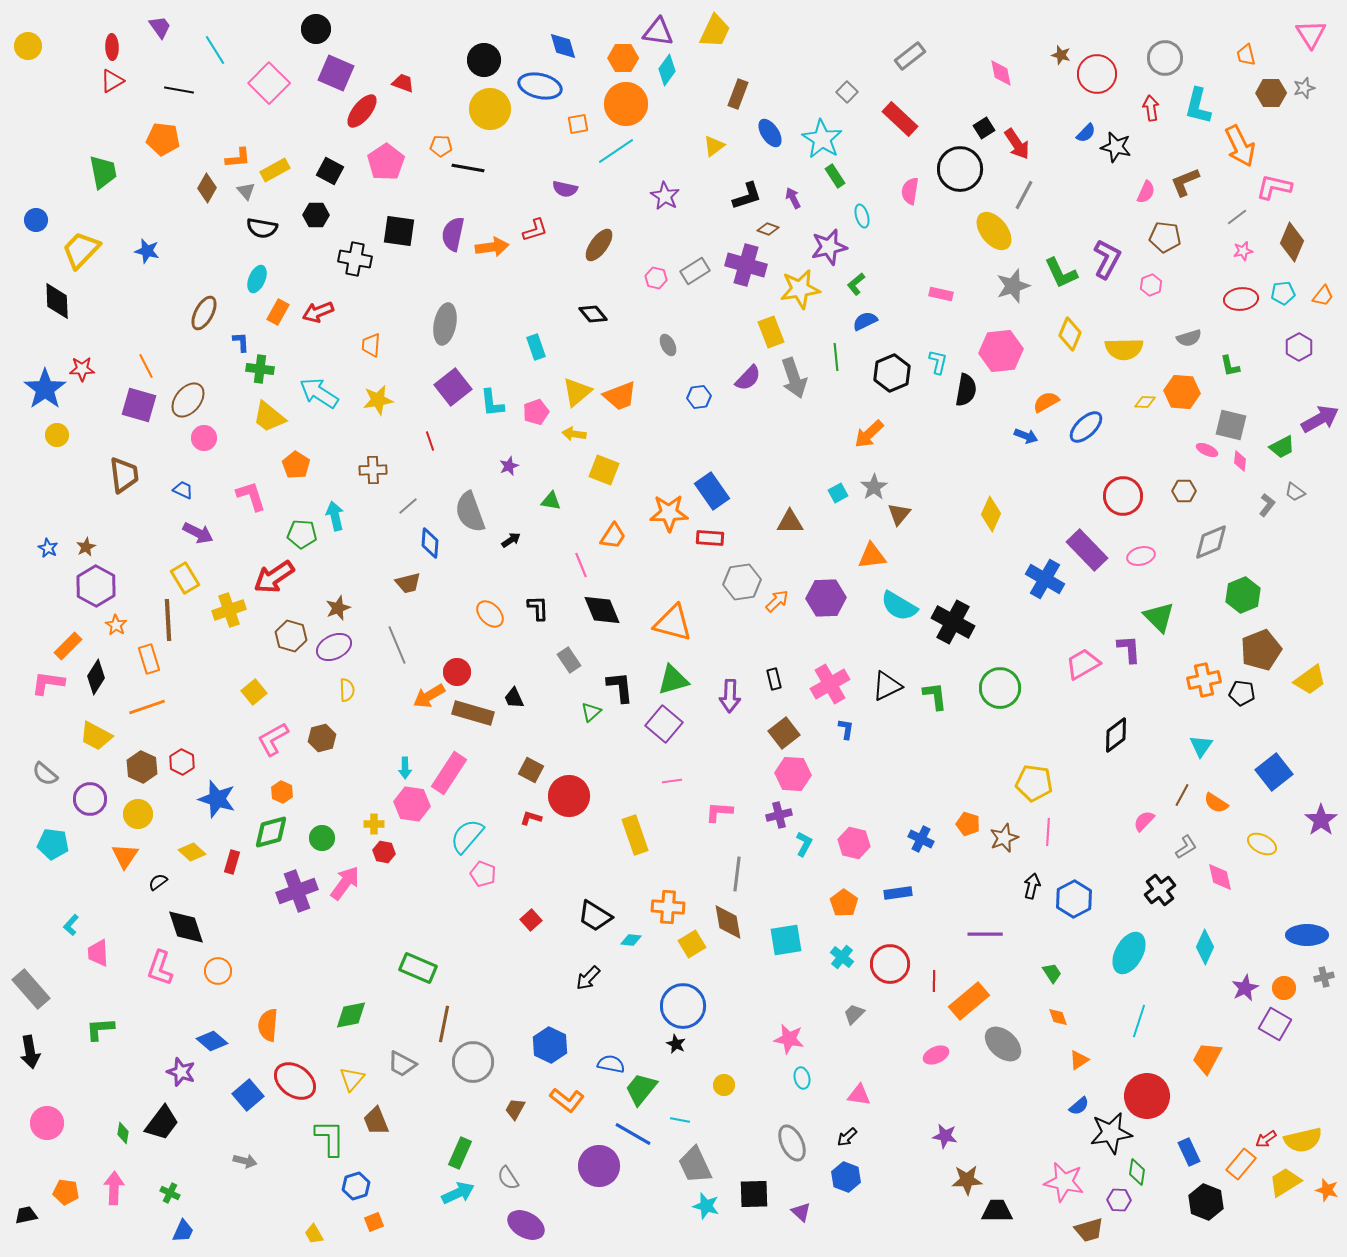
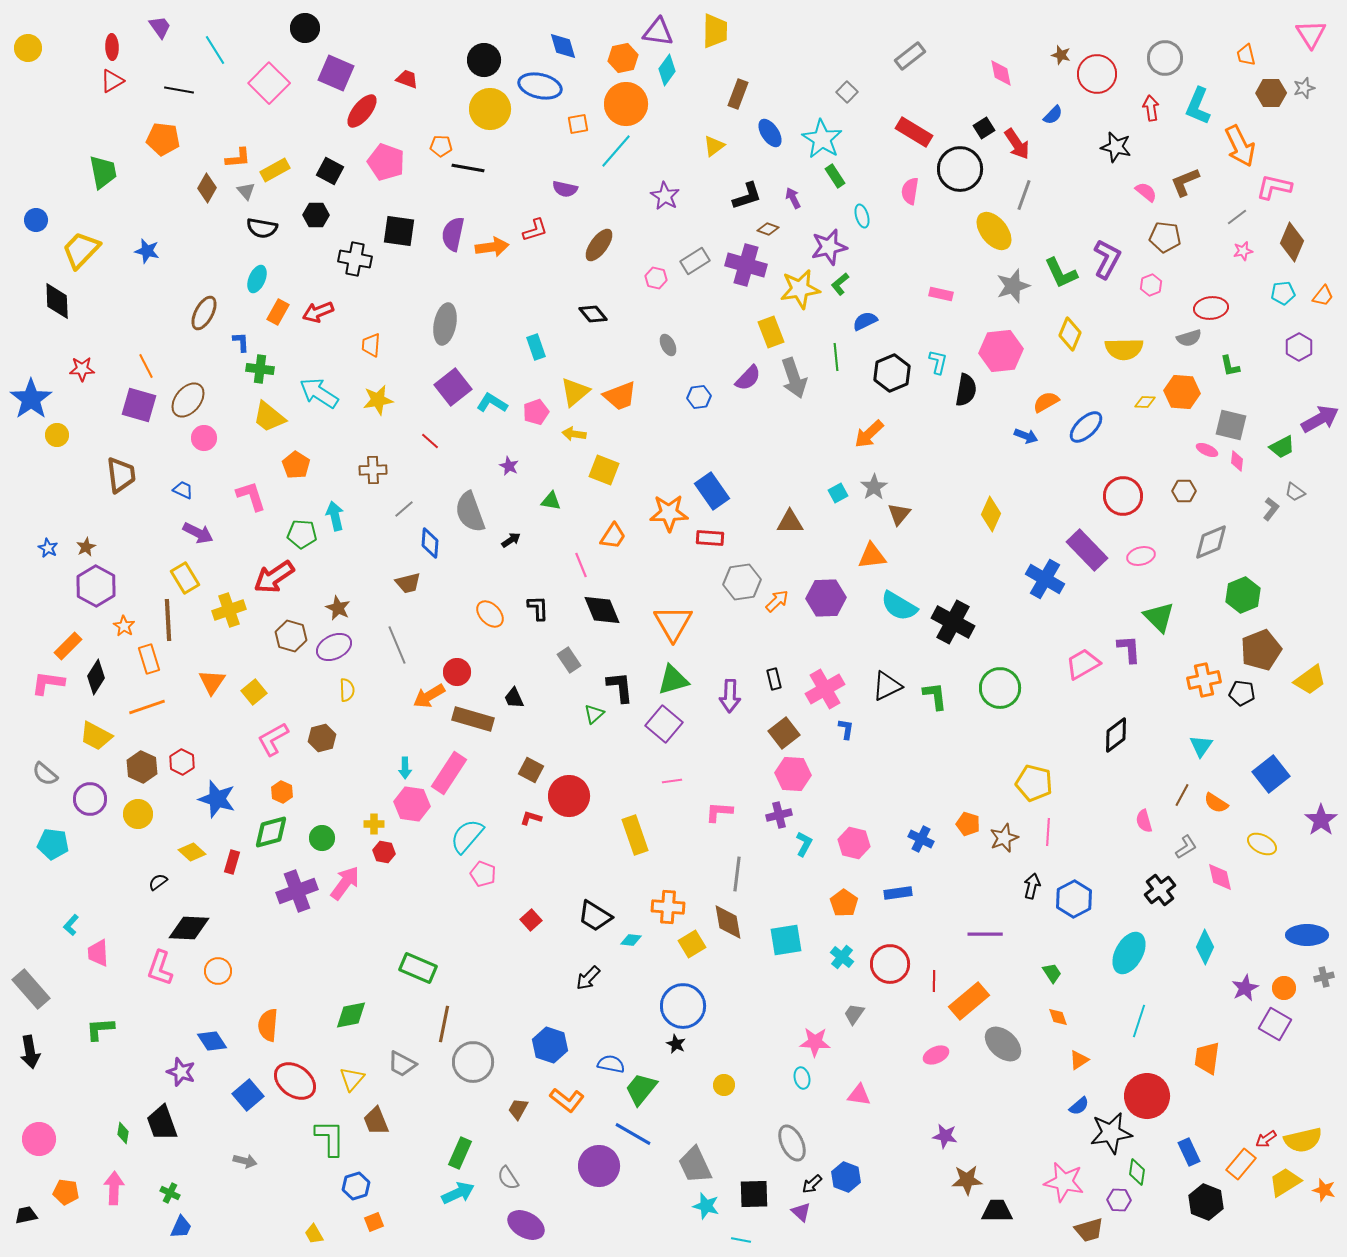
black circle at (316, 29): moved 11 px left, 1 px up
yellow trapezoid at (715, 31): rotated 24 degrees counterclockwise
yellow circle at (28, 46): moved 2 px down
orange hexagon at (623, 58): rotated 12 degrees counterclockwise
red trapezoid at (403, 83): moved 4 px right, 4 px up
cyan L-shape at (1198, 106): rotated 9 degrees clockwise
red rectangle at (900, 119): moved 14 px right, 13 px down; rotated 12 degrees counterclockwise
blue semicircle at (1086, 133): moved 33 px left, 18 px up
cyan line at (616, 151): rotated 15 degrees counterclockwise
pink pentagon at (386, 162): rotated 18 degrees counterclockwise
pink semicircle at (1146, 192): rotated 75 degrees counterclockwise
gray line at (1024, 195): rotated 8 degrees counterclockwise
gray rectangle at (695, 271): moved 10 px up
green L-shape at (856, 284): moved 16 px left
red ellipse at (1241, 299): moved 30 px left, 9 px down
blue star at (45, 389): moved 14 px left, 10 px down
yellow triangle at (577, 392): moved 2 px left
cyan L-shape at (492, 403): rotated 128 degrees clockwise
red line at (430, 441): rotated 30 degrees counterclockwise
pink diamond at (1240, 461): moved 3 px left
purple star at (509, 466): rotated 24 degrees counterclockwise
brown trapezoid at (124, 475): moved 3 px left
gray L-shape at (1267, 505): moved 4 px right, 4 px down
gray line at (408, 506): moved 4 px left, 3 px down
brown star at (338, 608): rotated 25 degrees counterclockwise
orange triangle at (673, 623): rotated 45 degrees clockwise
orange star at (116, 625): moved 8 px right, 1 px down
pink cross at (830, 684): moved 5 px left, 5 px down
green triangle at (591, 712): moved 3 px right, 2 px down
brown rectangle at (473, 713): moved 6 px down
blue square at (1274, 772): moved 3 px left, 2 px down
yellow pentagon at (1034, 783): rotated 6 degrees clockwise
pink semicircle at (1144, 821): rotated 60 degrees counterclockwise
orange triangle at (125, 856): moved 87 px right, 174 px up
black diamond at (186, 927): moved 3 px right, 1 px down; rotated 69 degrees counterclockwise
gray trapezoid at (854, 1014): rotated 10 degrees counterclockwise
pink star at (789, 1039): moved 26 px right, 3 px down; rotated 8 degrees counterclockwise
blue diamond at (212, 1041): rotated 16 degrees clockwise
blue hexagon at (550, 1045): rotated 8 degrees counterclockwise
orange trapezoid at (1207, 1058): rotated 20 degrees counterclockwise
brown trapezoid at (515, 1109): moved 3 px right
cyan line at (680, 1120): moved 61 px right, 120 px down
pink circle at (47, 1123): moved 8 px left, 16 px down
black trapezoid at (162, 1123): rotated 123 degrees clockwise
black arrow at (847, 1137): moved 35 px left, 47 px down
orange star at (1327, 1190): moved 3 px left
blue trapezoid at (183, 1231): moved 2 px left, 4 px up
